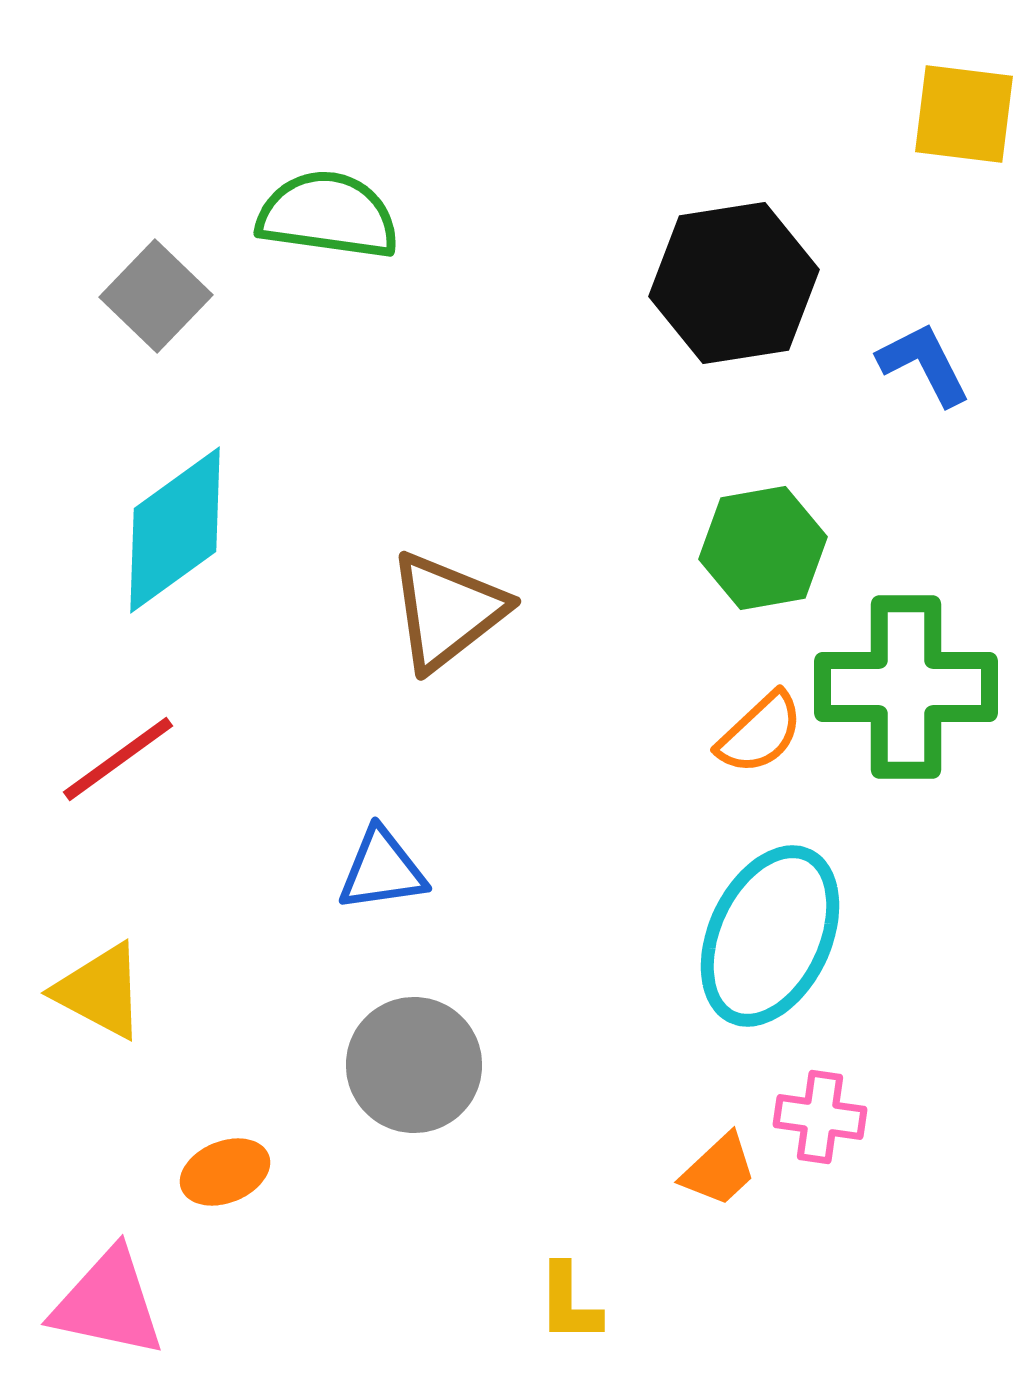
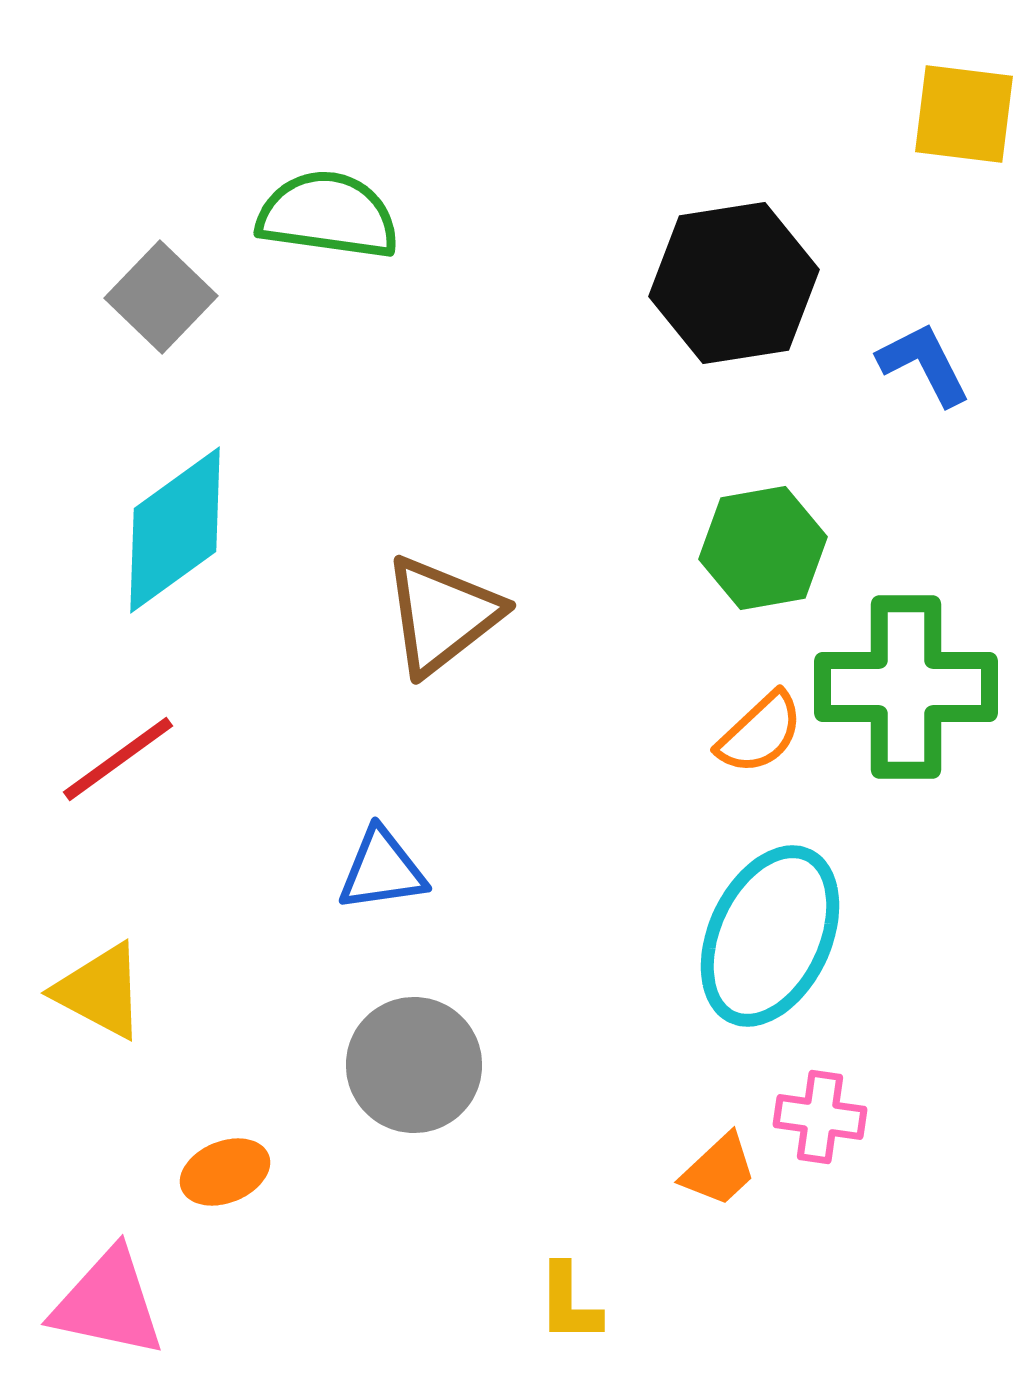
gray square: moved 5 px right, 1 px down
brown triangle: moved 5 px left, 4 px down
